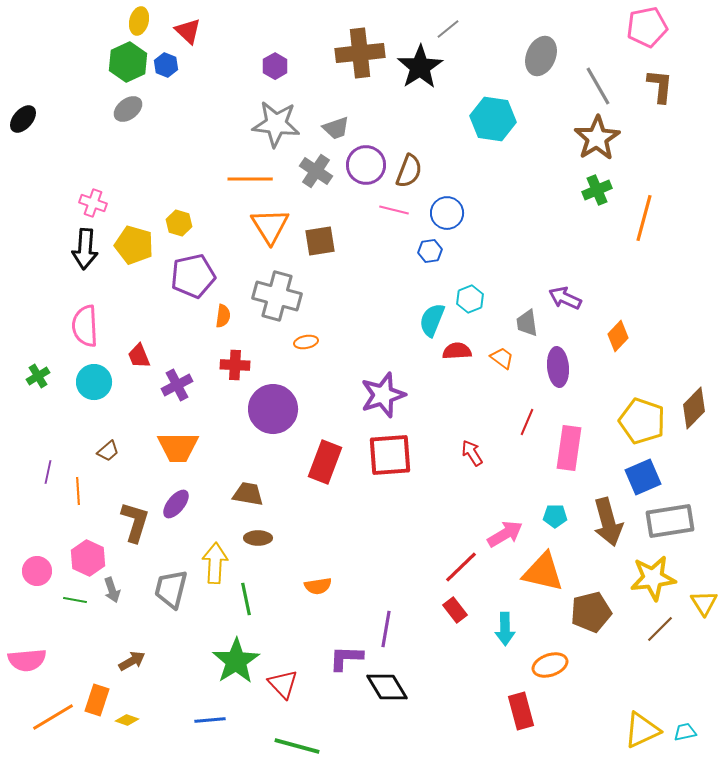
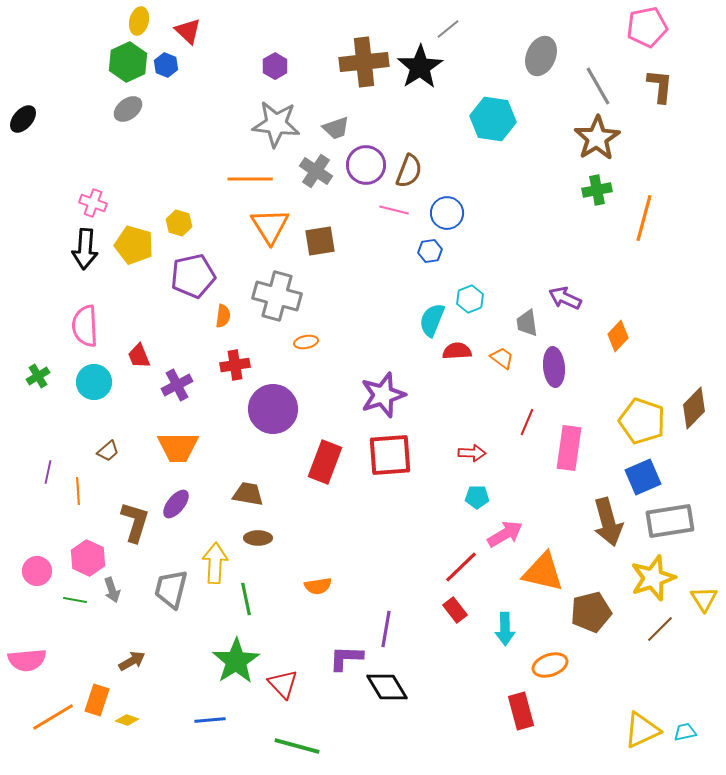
brown cross at (360, 53): moved 4 px right, 9 px down
green cross at (597, 190): rotated 12 degrees clockwise
red cross at (235, 365): rotated 12 degrees counterclockwise
purple ellipse at (558, 367): moved 4 px left
red arrow at (472, 453): rotated 124 degrees clockwise
cyan pentagon at (555, 516): moved 78 px left, 19 px up
yellow star at (653, 578): rotated 12 degrees counterclockwise
yellow triangle at (704, 603): moved 4 px up
